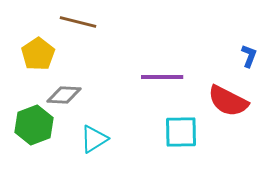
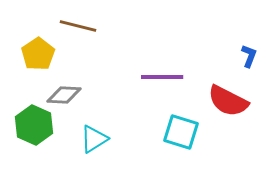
brown line: moved 4 px down
green hexagon: rotated 15 degrees counterclockwise
cyan square: rotated 18 degrees clockwise
